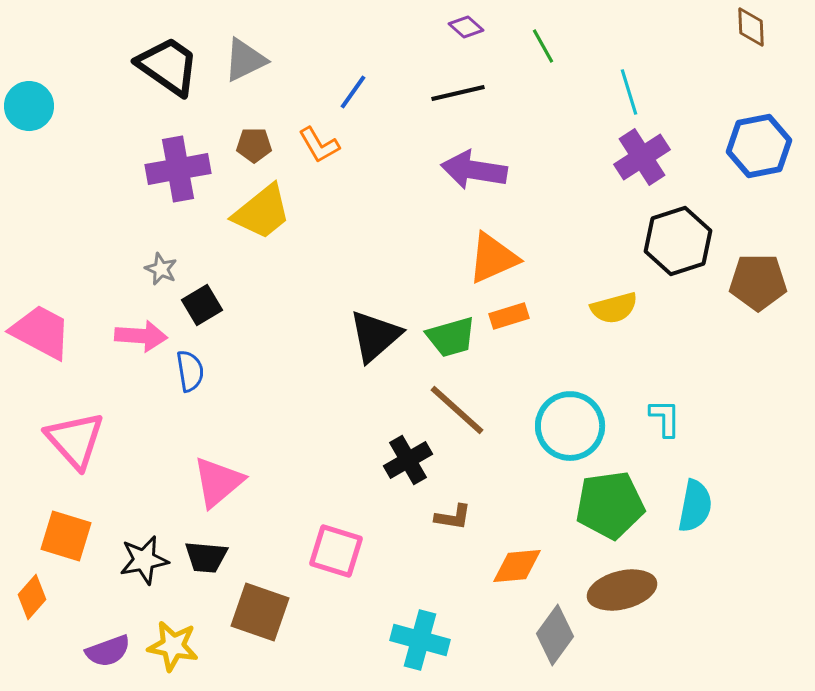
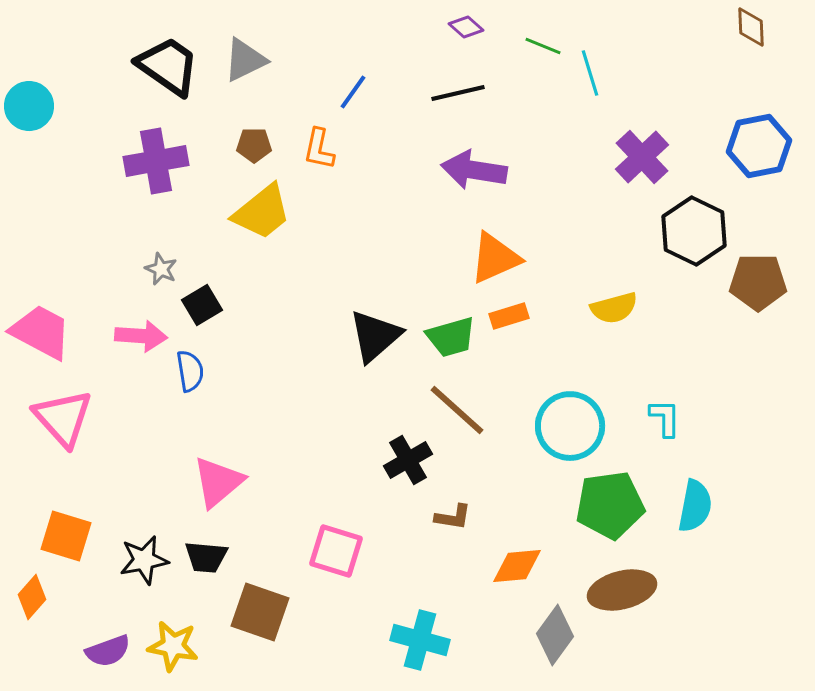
green line at (543, 46): rotated 39 degrees counterclockwise
cyan line at (629, 92): moved 39 px left, 19 px up
orange L-shape at (319, 145): moved 4 px down; rotated 42 degrees clockwise
purple cross at (642, 157): rotated 10 degrees counterclockwise
purple cross at (178, 169): moved 22 px left, 8 px up
black hexagon at (678, 241): moved 16 px right, 10 px up; rotated 16 degrees counterclockwise
orange triangle at (493, 258): moved 2 px right
pink triangle at (75, 440): moved 12 px left, 22 px up
